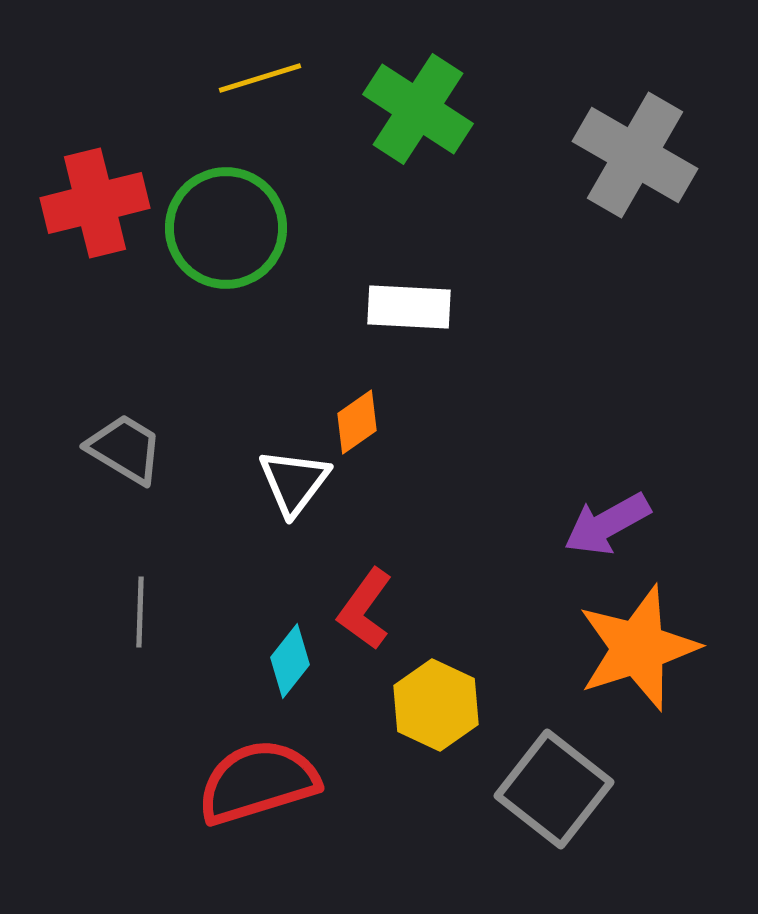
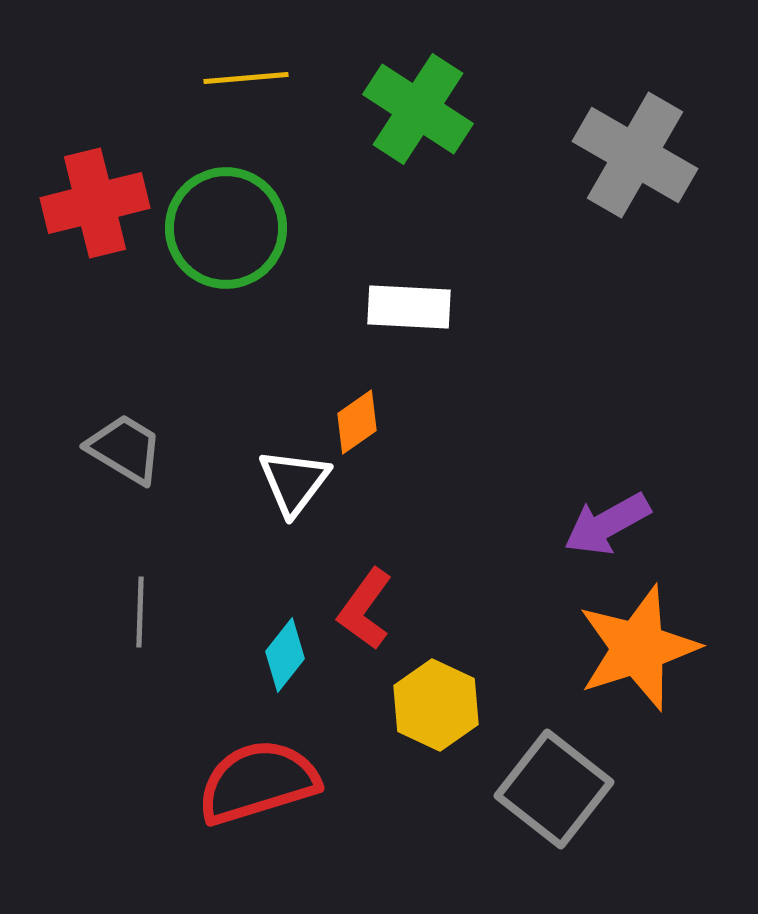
yellow line: moved 14 px left; rotated 12 degrees clockwise
cyan diamond: moved 5 px left, 6 px up
